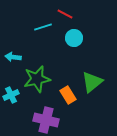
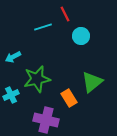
red line: rotated 35 degrees clockwise
cyan circle: moved 7 px right, 2 px up
cyan arrow: rotated 35 degrees counterclockwise
orange rectangle: moved 1 px right, 3 px down
